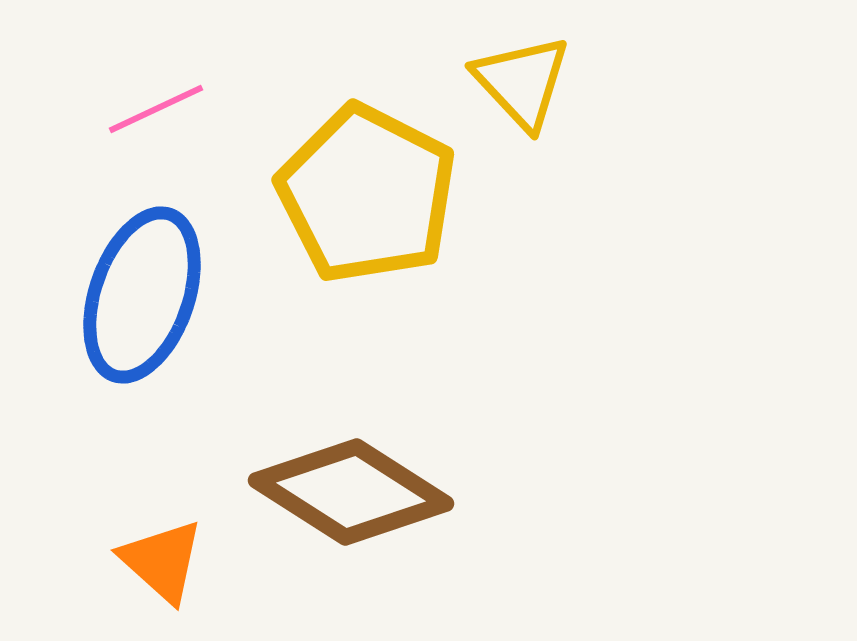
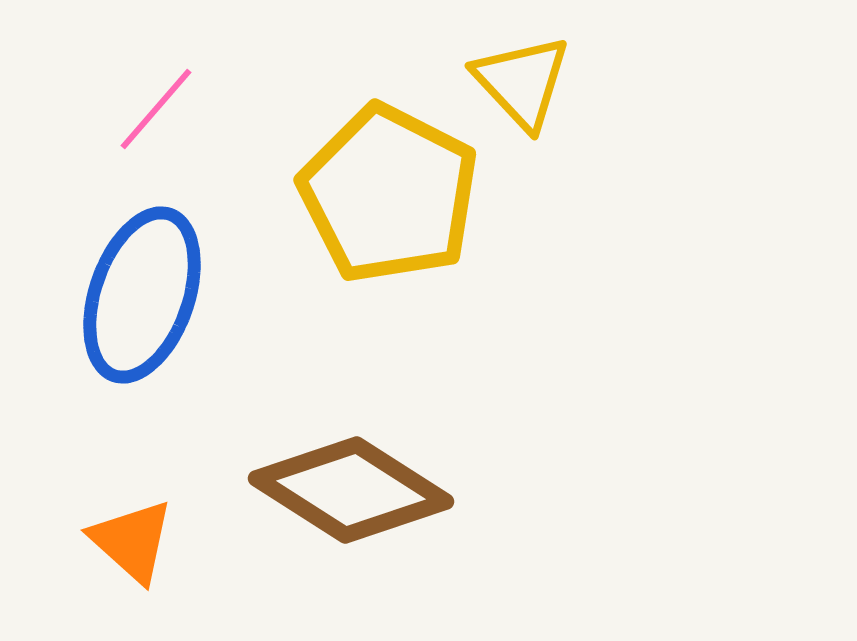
pink line: rotated 24 degrees counterclockwise
yellow pentagon: moved 22 px right
brown diamond: moved 2 px up
orange triangle: moved 30 px left, 20 px up
